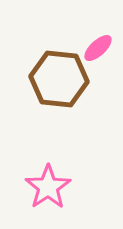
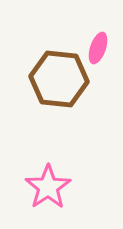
pink ellipse: rotated 28 degrees counterclockwise
